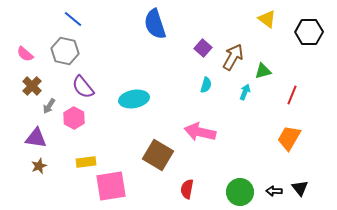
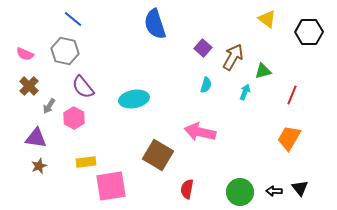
pink semicircle: rotated 18 degrees counterclockwise
brown cross: moved 3 px left
